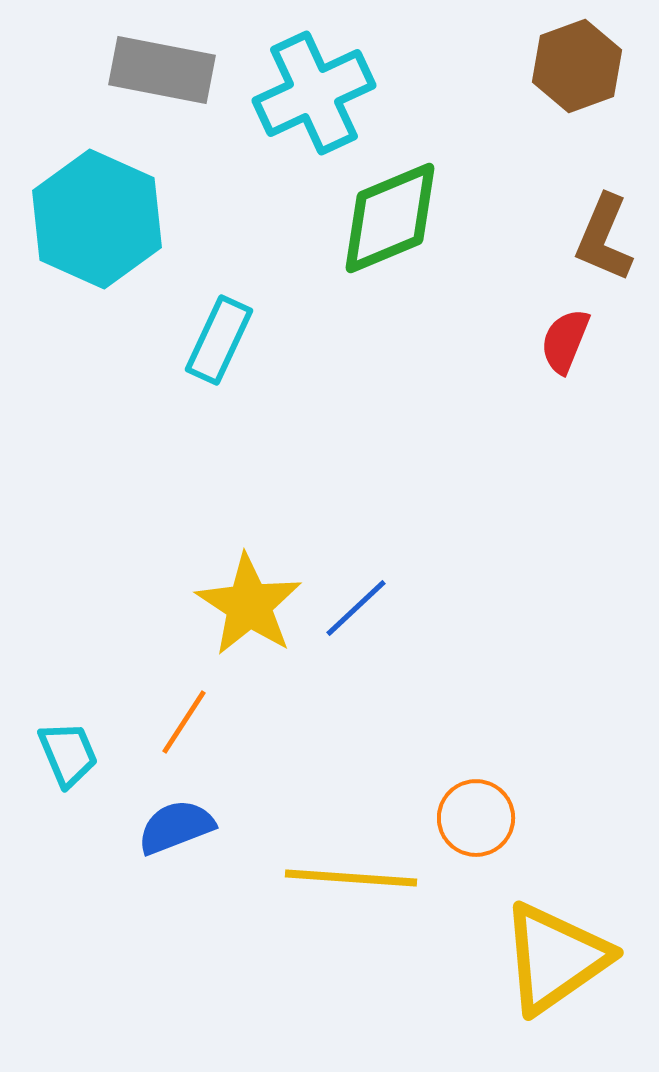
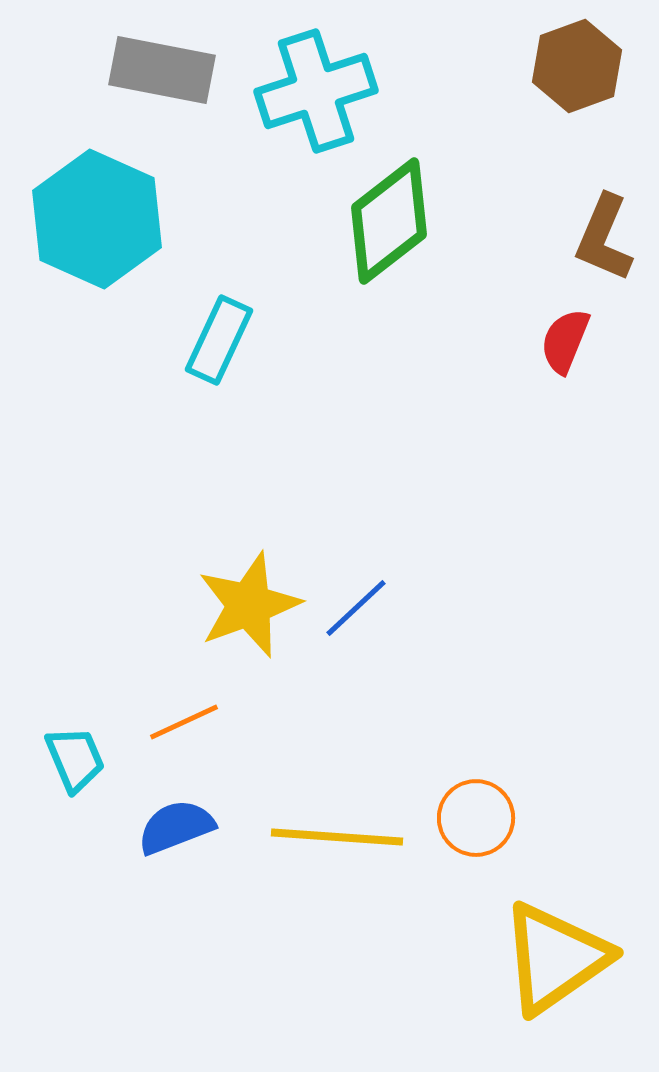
cyan cross: moved 2 px right, 2 px up; rotated 7 degrees clockwise
green diamond: moved 1 px left, 3 px down; rotated 15 degrees counterclockwise
yellow star: rotated 19 degrees clockwise
orange line: rotated 32 degrees clockwise
cyan trapezoid: moved 7 px right, 5 px down
yellow line: moved 14 px left, 41 px up
